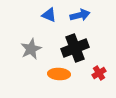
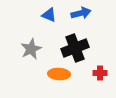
blue arrow: moved 1 px right, 2 px up
red cross: moved 1 px right; rotated 32 degrees clockwise
